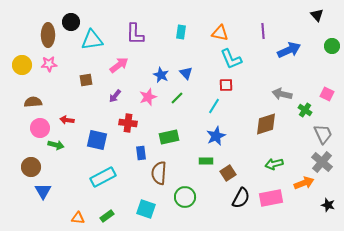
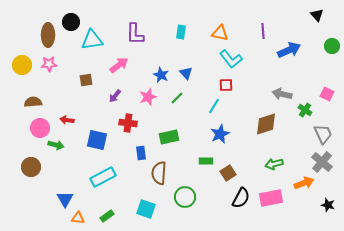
cyan L-shape at (231, 59): rotated 15 degrees counterclockwise
blue star at (216, 136): moved 4 px right, 2 px up
blue triangle at (43, 191): moved 22 px right, 8 px down
